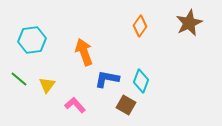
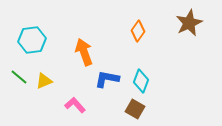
orange diamond: moved 2 px left, 5 px down
green line: moved 2 px up
yellow triangle: moved 3 px left, 4 px up; rotated 30 degrees clockwise
brown square: moved 9 px right, 4 px down
